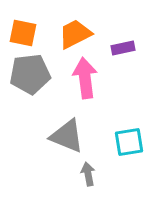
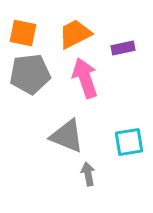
pink arrow: rotated 12 degrees counterclockwise
